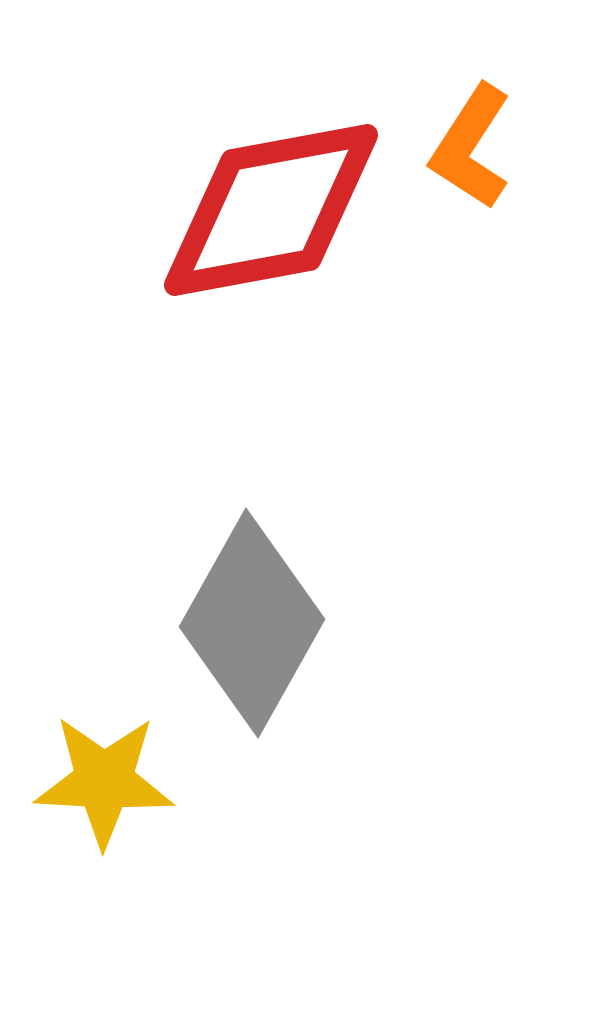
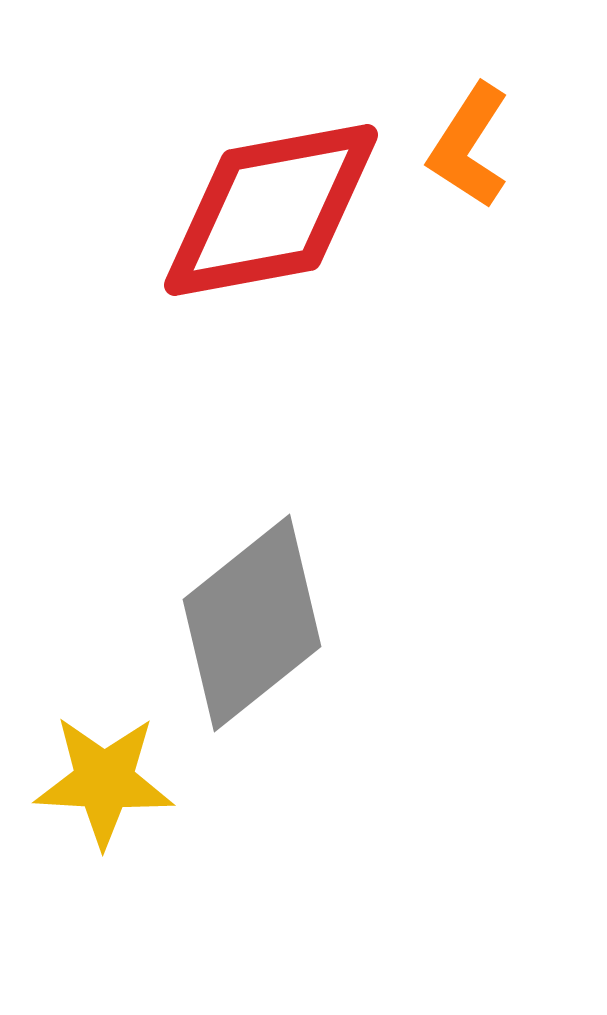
orange L-shape: moved 2 px left, 1 px up
gray diamond: rotated 22 degrees clockwise
